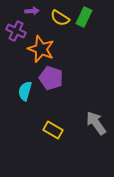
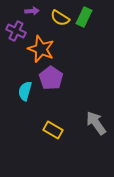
purple pentagon: rotated 15 degrees clockwise
